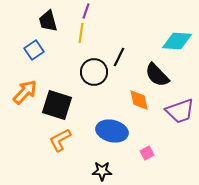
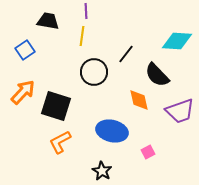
purple line: rotated 21 degrees counterclockwise
black trapezoid: rotated 115 degrees clockwise
yellow line: moved 1 px right, 3 px down
blue square: moved 9 px left
black line: moved 7 px right, 3 px up; rotated 12 degrees clockwise
orange arrow: moved 2 px left
black square: moved 1 px left, 1 px down
orange L-shape: moved 2 px down
pink square: moved 1 px right, 1 px up
black star: rotated 30 degrees clockwise
